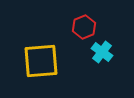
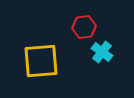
red hexagon: rotated 15 degrees clockwise
